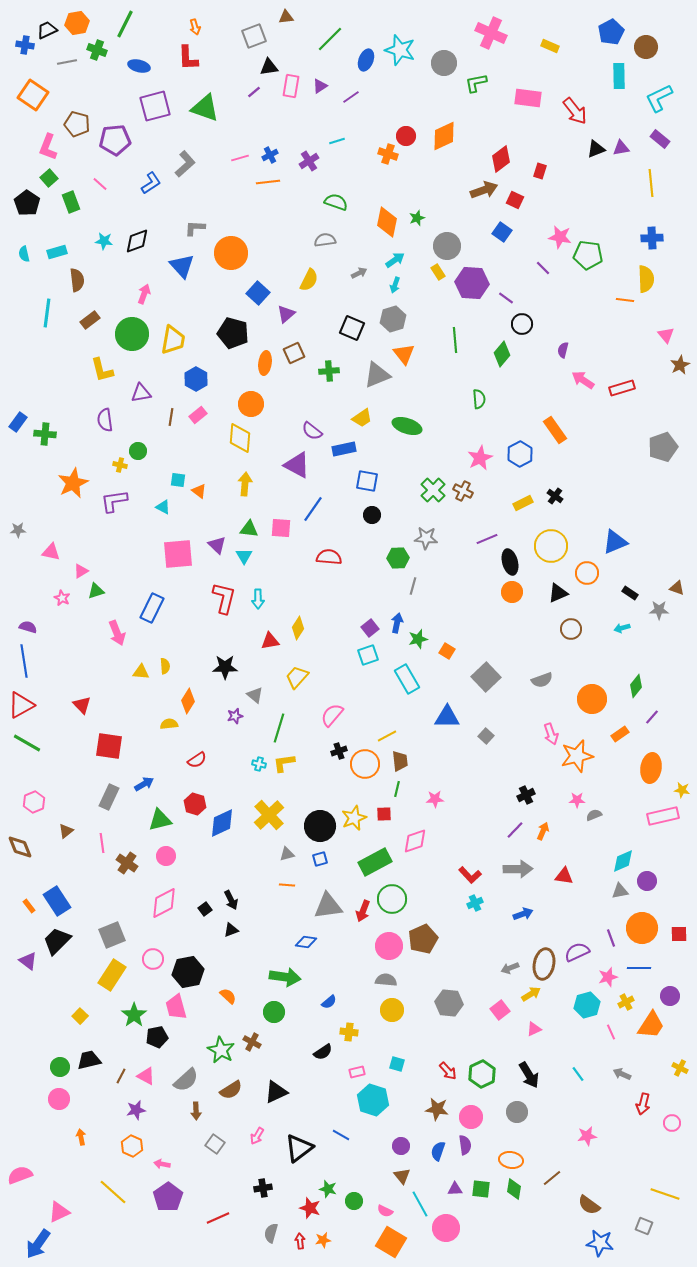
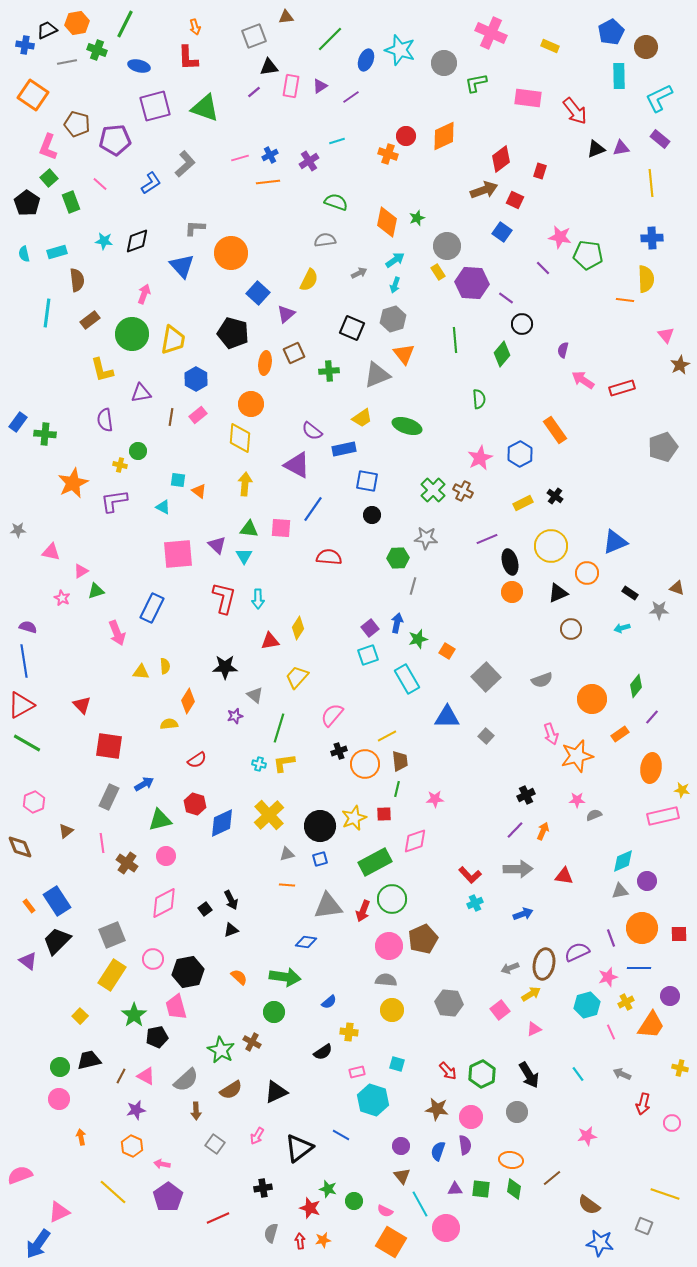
orange semicircle at (228, 996): moved 11 px right, 19 px up
yellow cross at (680, 1068): rotated 14 degrees counterclockwise
